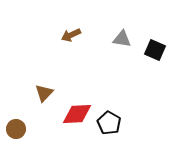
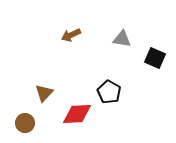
black square: moved 8 px down
black pentagon: moved 31 px up
brown circle: moved 9 px right, 6 px up
